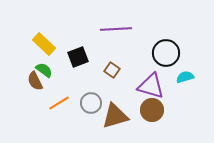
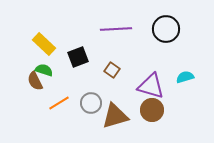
black circle: moved 24 px up
green semicircle: rotated 18 degrees counterclockwise
